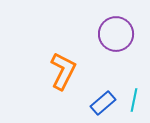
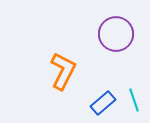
cyan line: rotated 30 degrees counterclockwise
